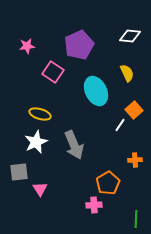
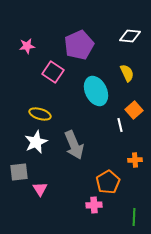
white line: rotated 48 degrees counterclockwise
orange pentagon: moved 1 px up
green line: moved 2 px left, 2 px up
